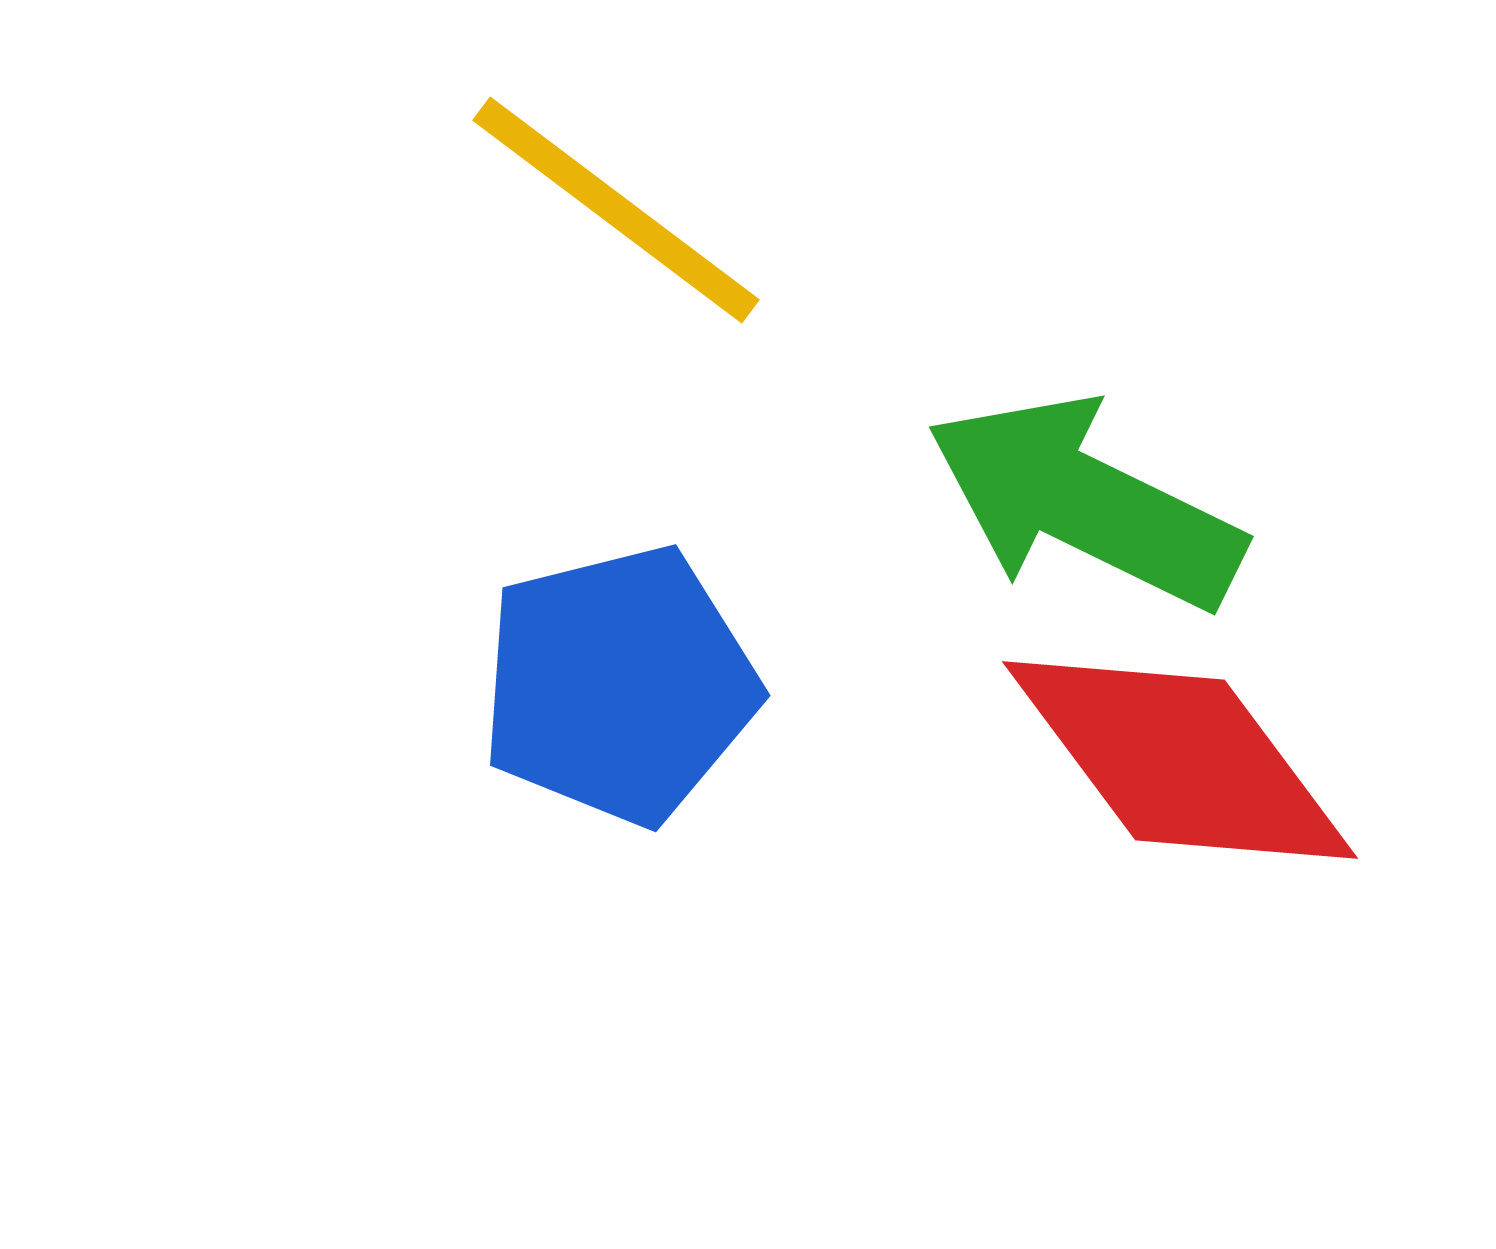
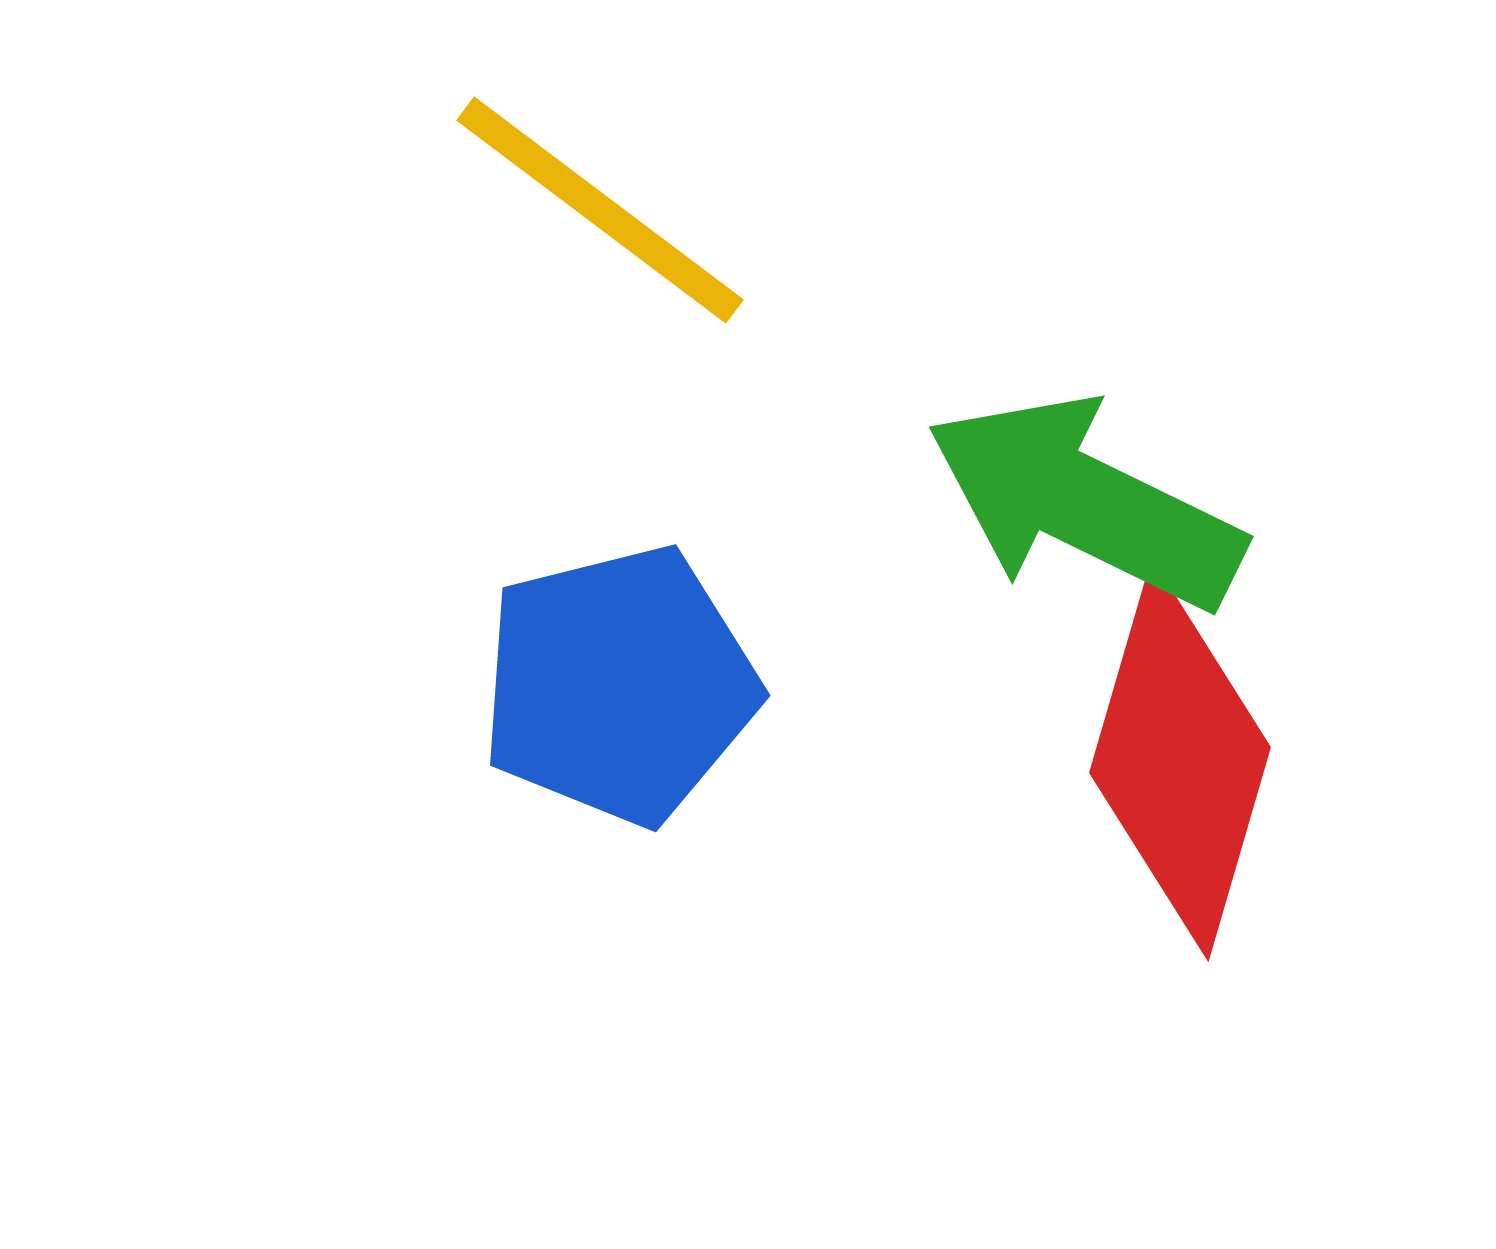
yellow line: moved 16 px left
red diamond: rotated 53 degrees clockwise
